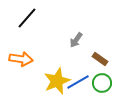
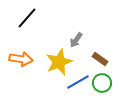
yellow star: moved 2 px right, 19 px up
